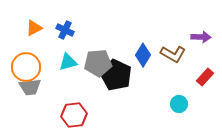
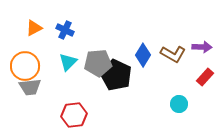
purple arrow: moved 1 px right, 10 px down
cyan triangle: rotated 30 degrees counterclockwise
orange circle: moved 1 px left, 1 px up
